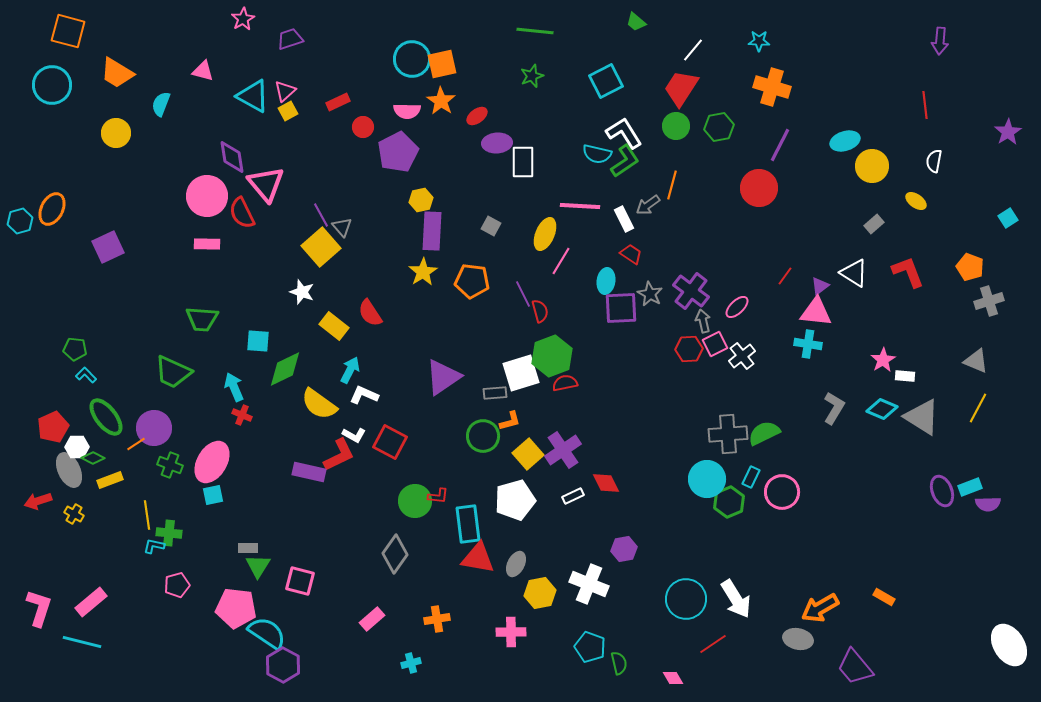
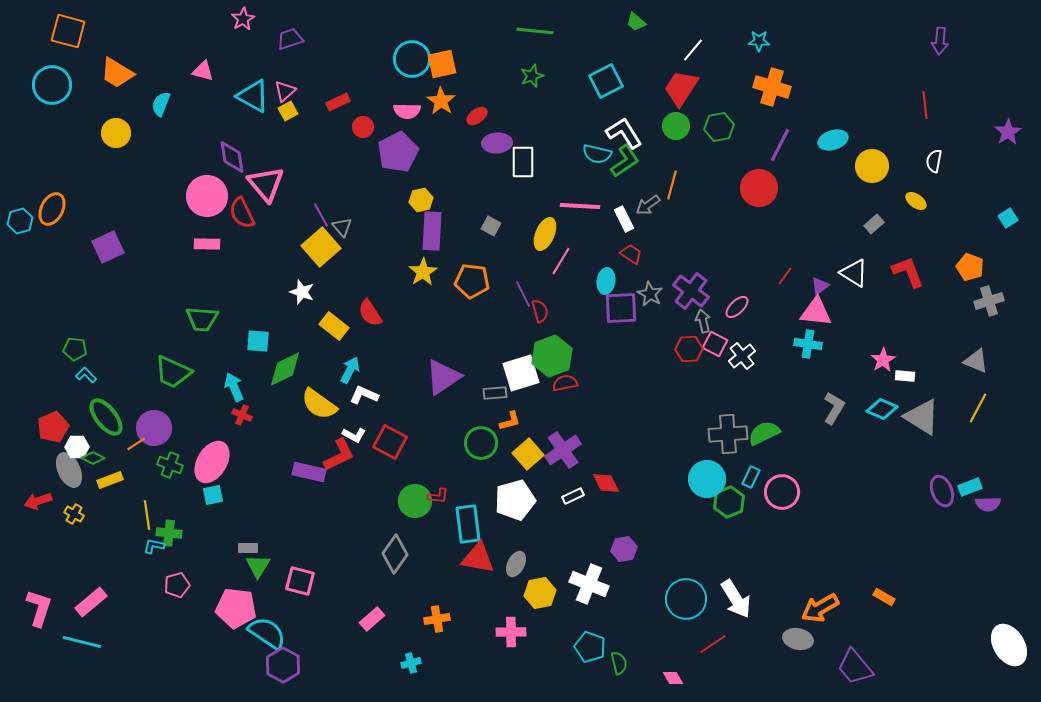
cyan ellipse at (845, 141): moved 12 px left, 1 px up
pink square at (715, 344): rotated 35 degrees counterclockwise
green circle at (483, 436): moved 2 px left, 7 px down
